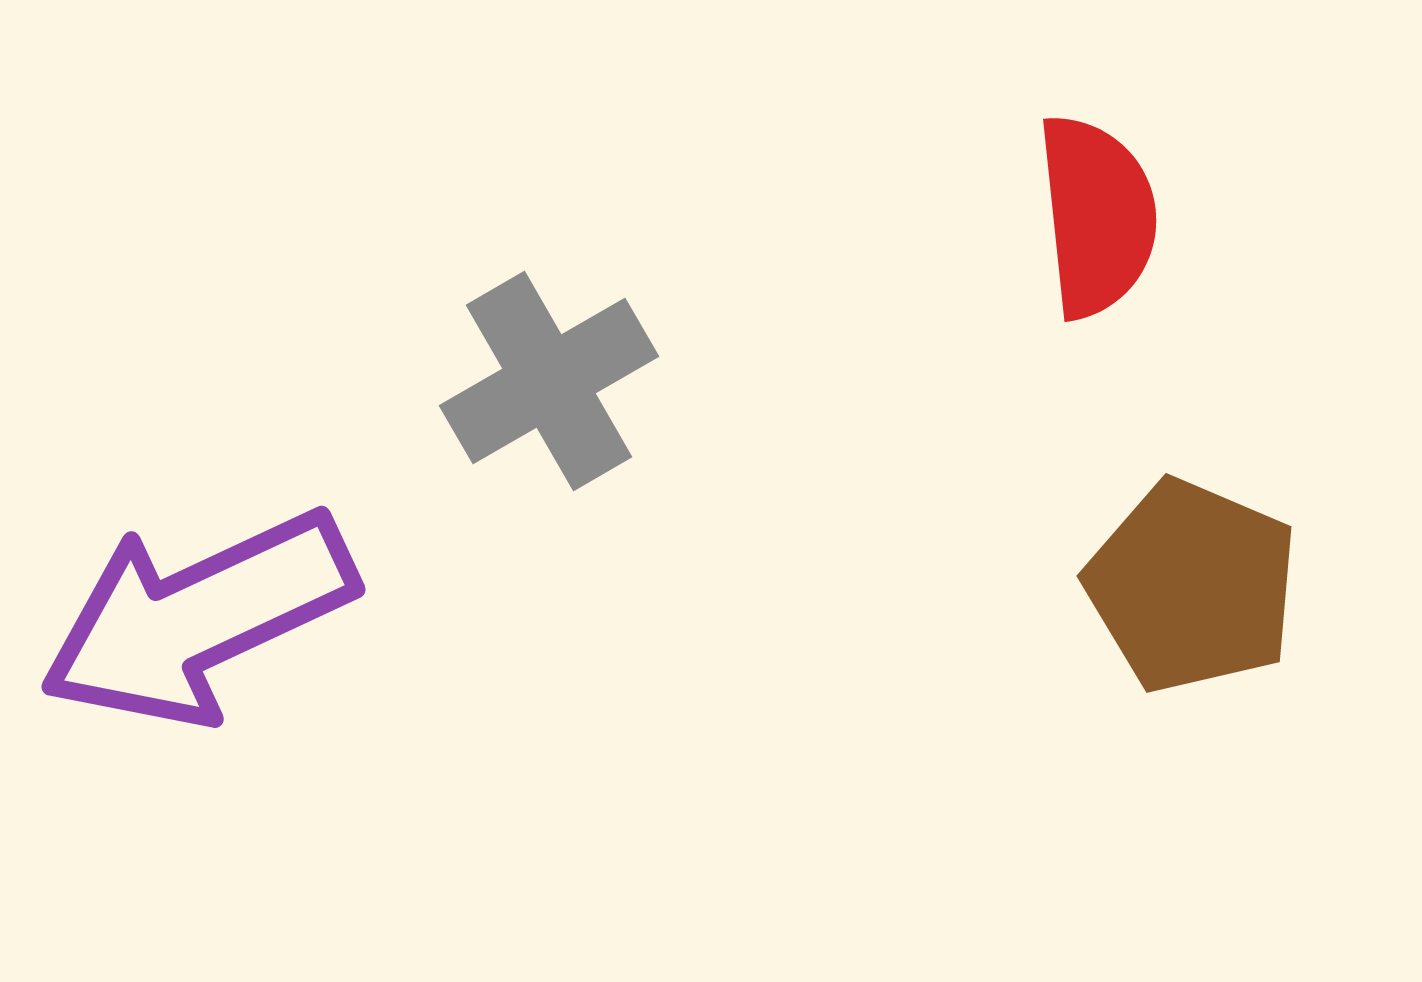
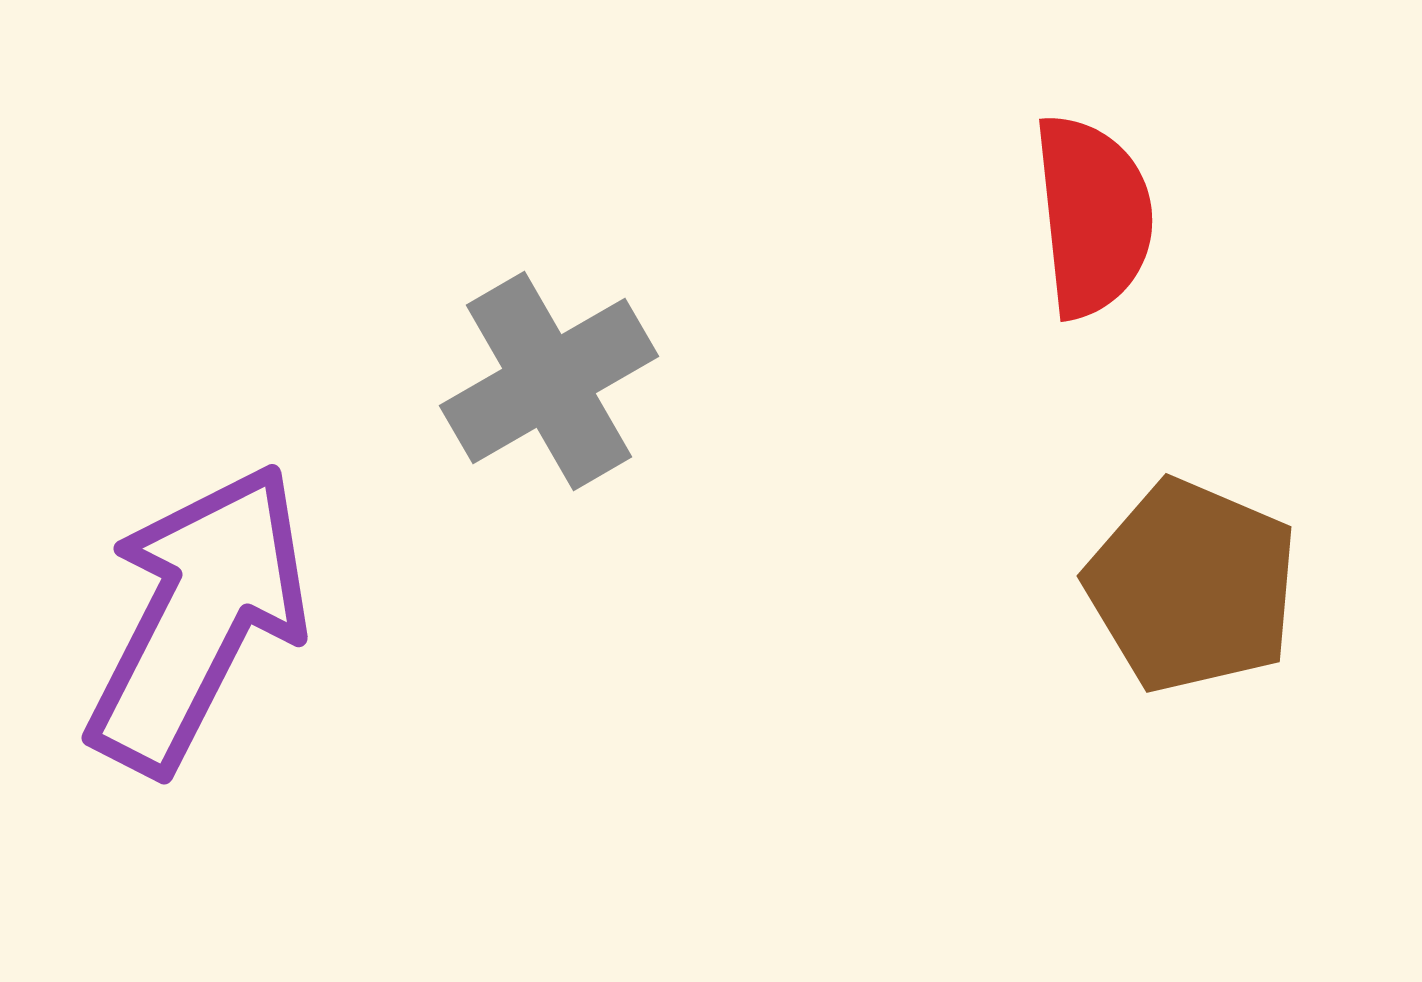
red semicircle: moved 4 px left
purple arrow: rotated 142 degrees clockwise
